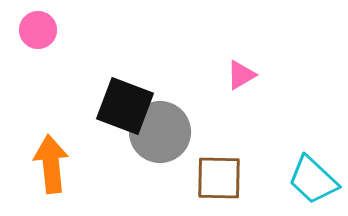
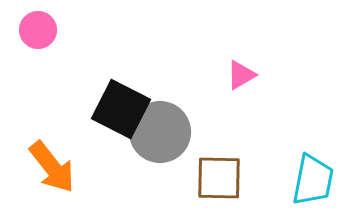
black square: moved 4 px left, 3 px down; rotated 6 degrees clockwise
orange arrow: moved 1 px right, 3 px down; rotated 148 degrees clockwise
cyan trapezoid: rotated 122 degrees counterclockwise
